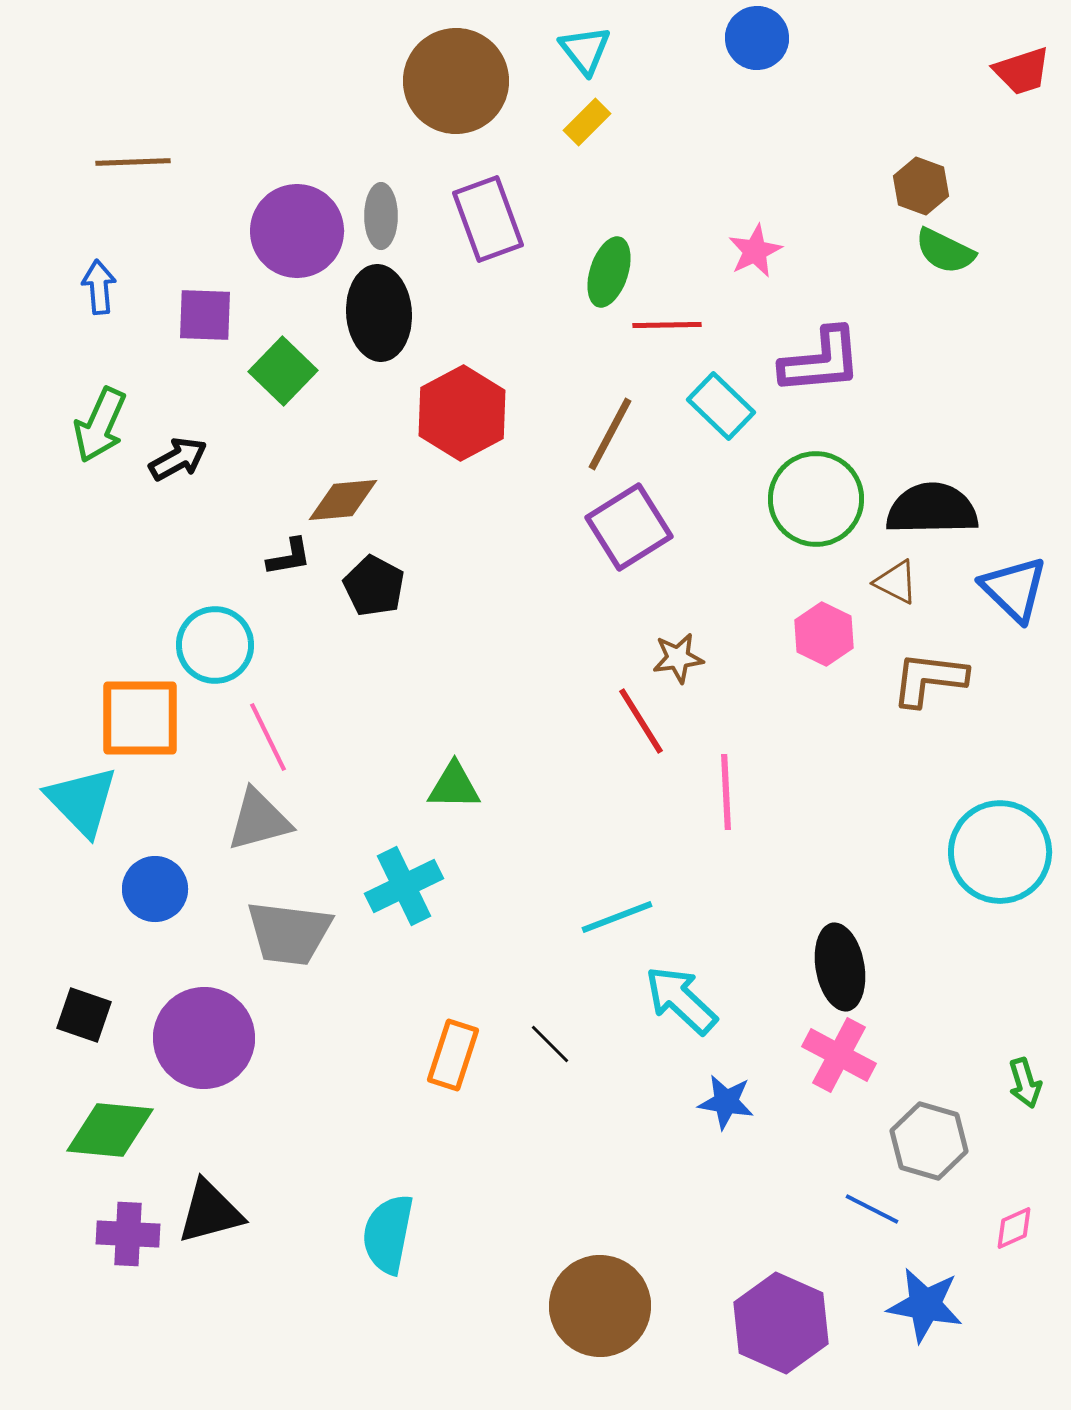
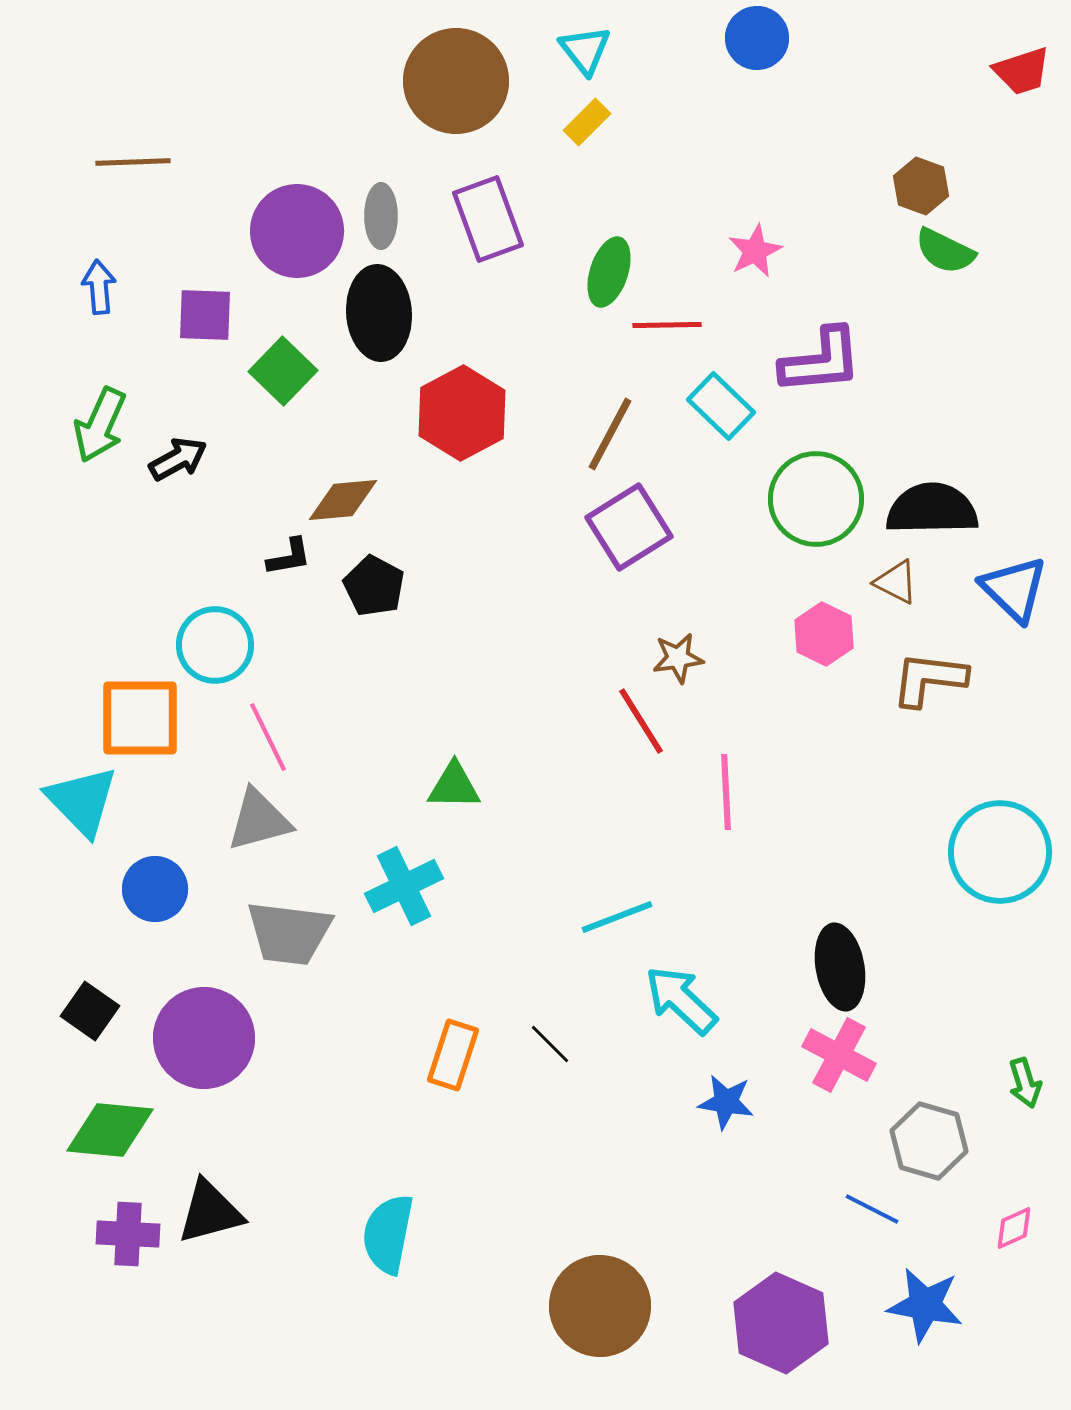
black square at (84, 1015): moved 6 px right, 4 px up; rotated 16 degrees clockwise
